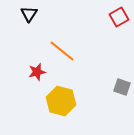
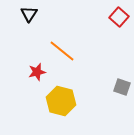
red square: rotated 18 degrees counterclockwise
